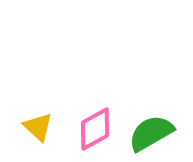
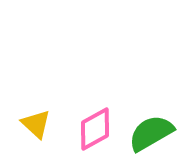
yellow triangle: moved 2 px left, 3 px up
